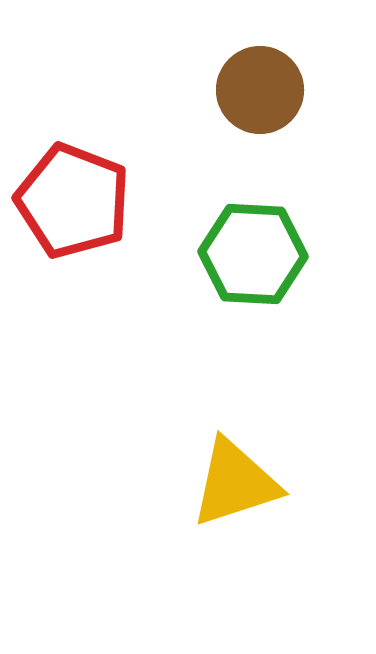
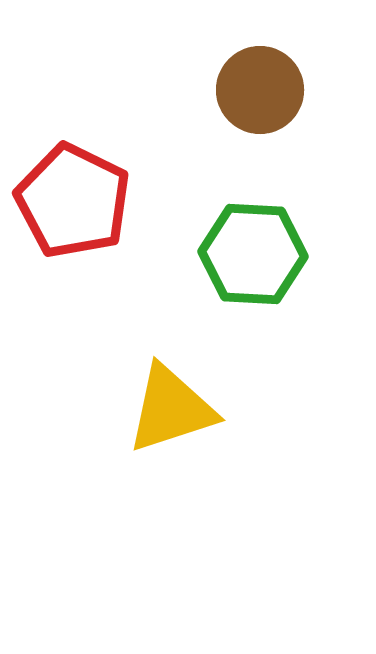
red pentagon: rotated 5 degrees clockwise
yellow triangle: moved 64 px left, 74 px up
